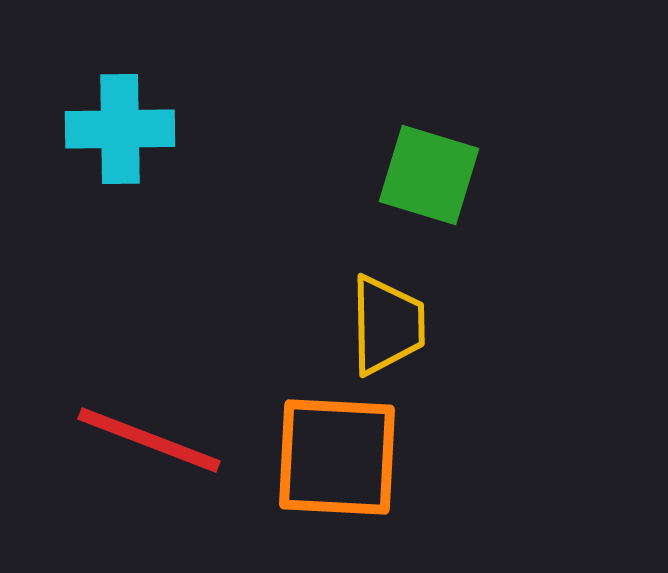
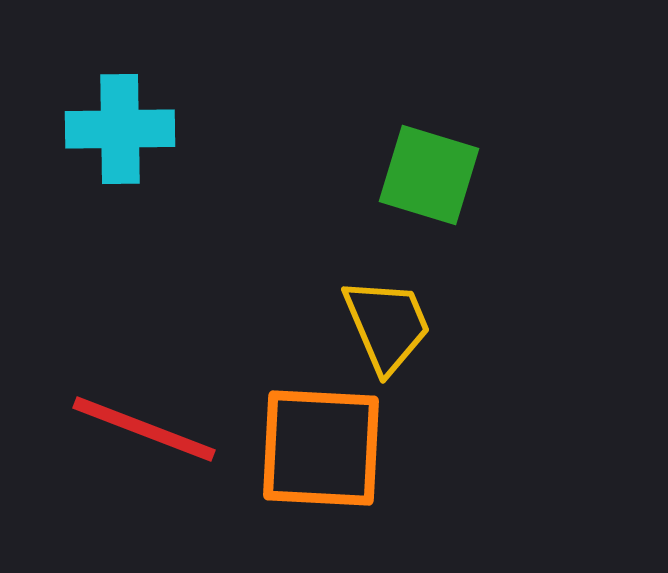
yellow trapezoid: rotated 22 degrees counterclockwise
red line: moved 5 px left, 11 px up
orange square: moved 16 px left, 9 px up
